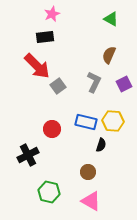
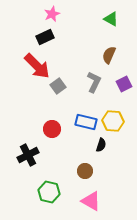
black rectangle: rotated 18 degrees counterclockwise
brown circle: moved 3 px left, 1 px up
